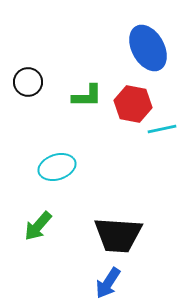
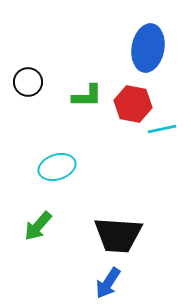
blue ellipse: rotated 39 degrees clockwise
